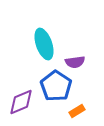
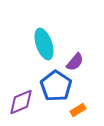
purple semicircle: rotated 42 degrees counterclockwise
orange rectangle: moved 1 px right, 1 px up
